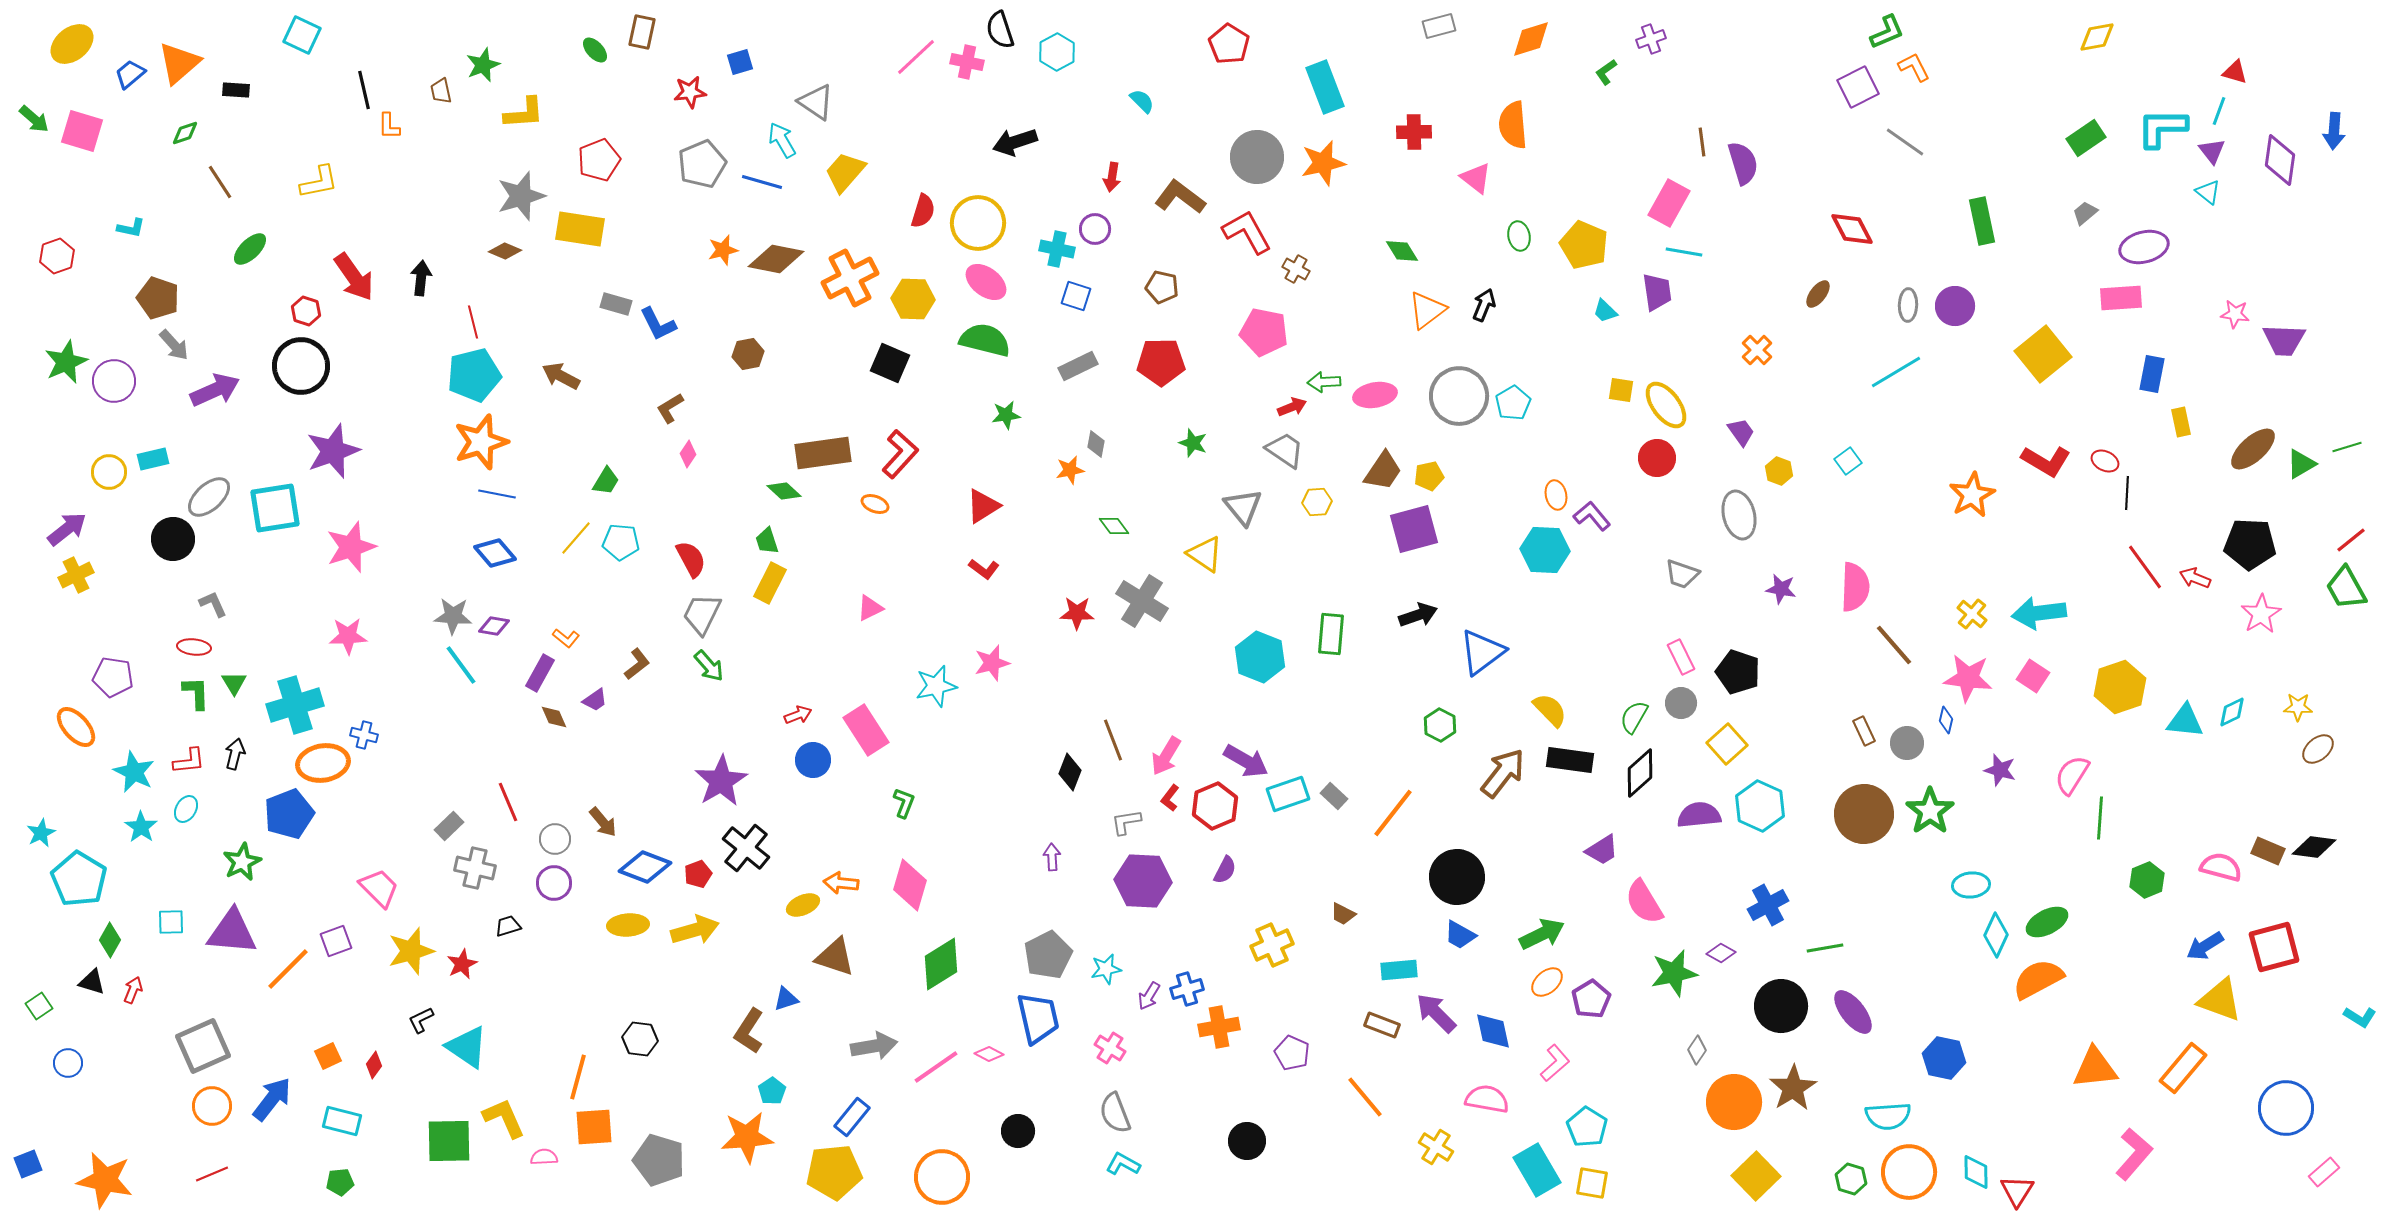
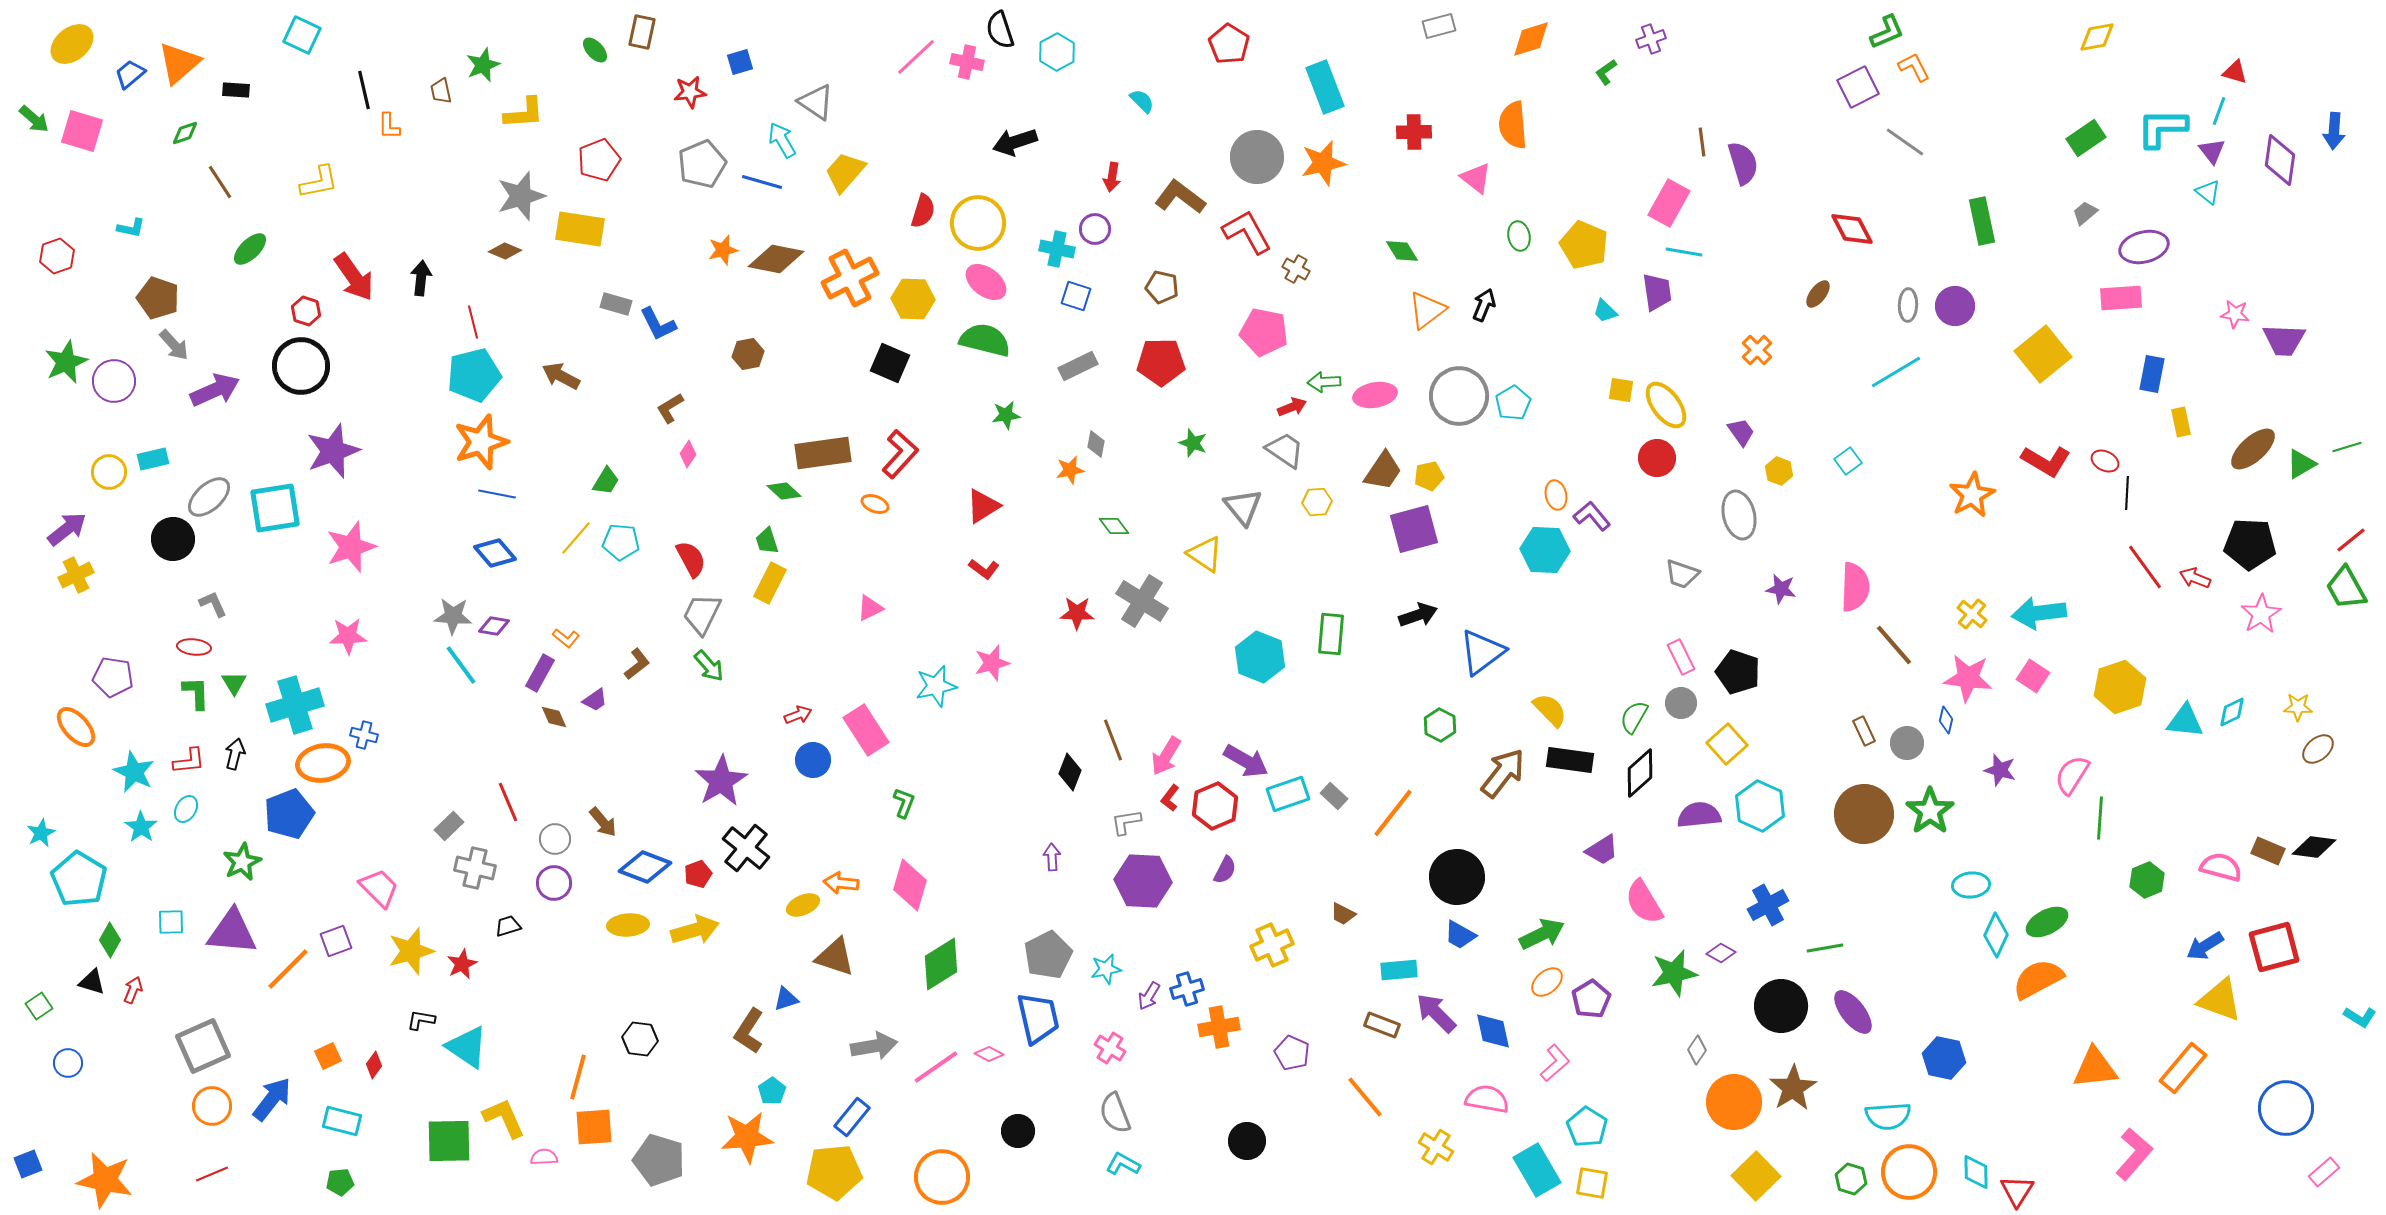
black L-shape at (421, 1020): rotated 36 degrees clockwise
